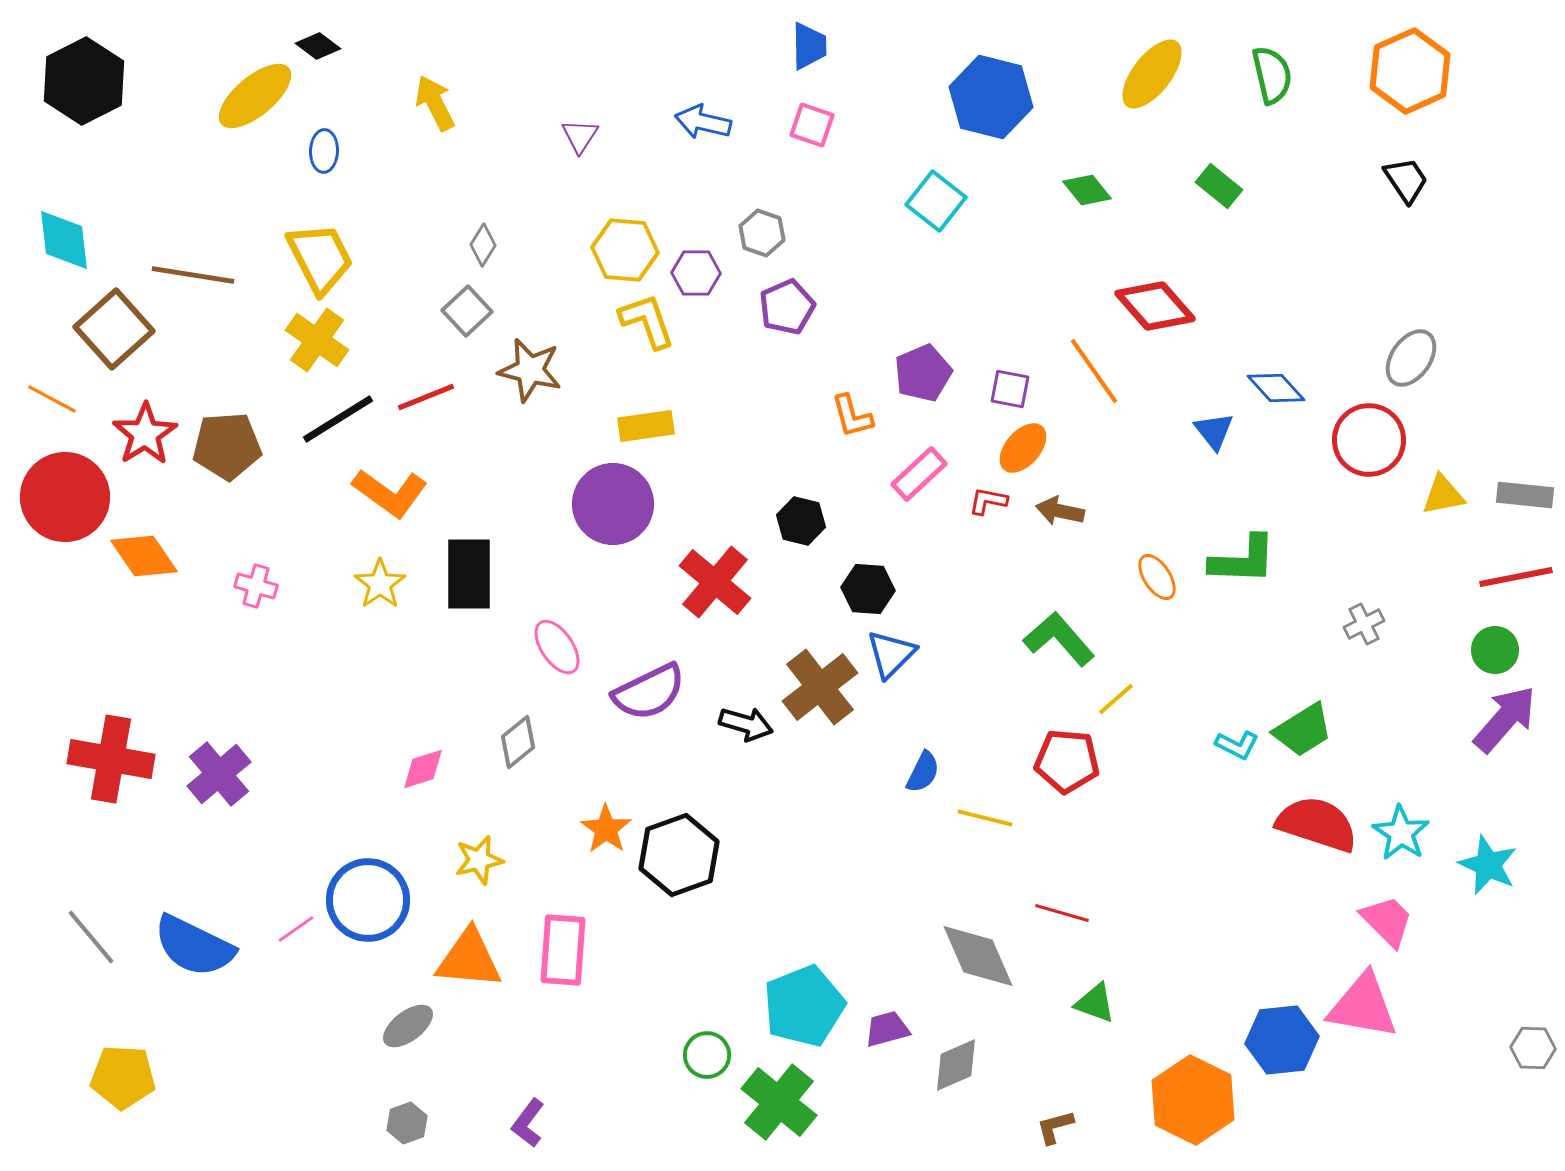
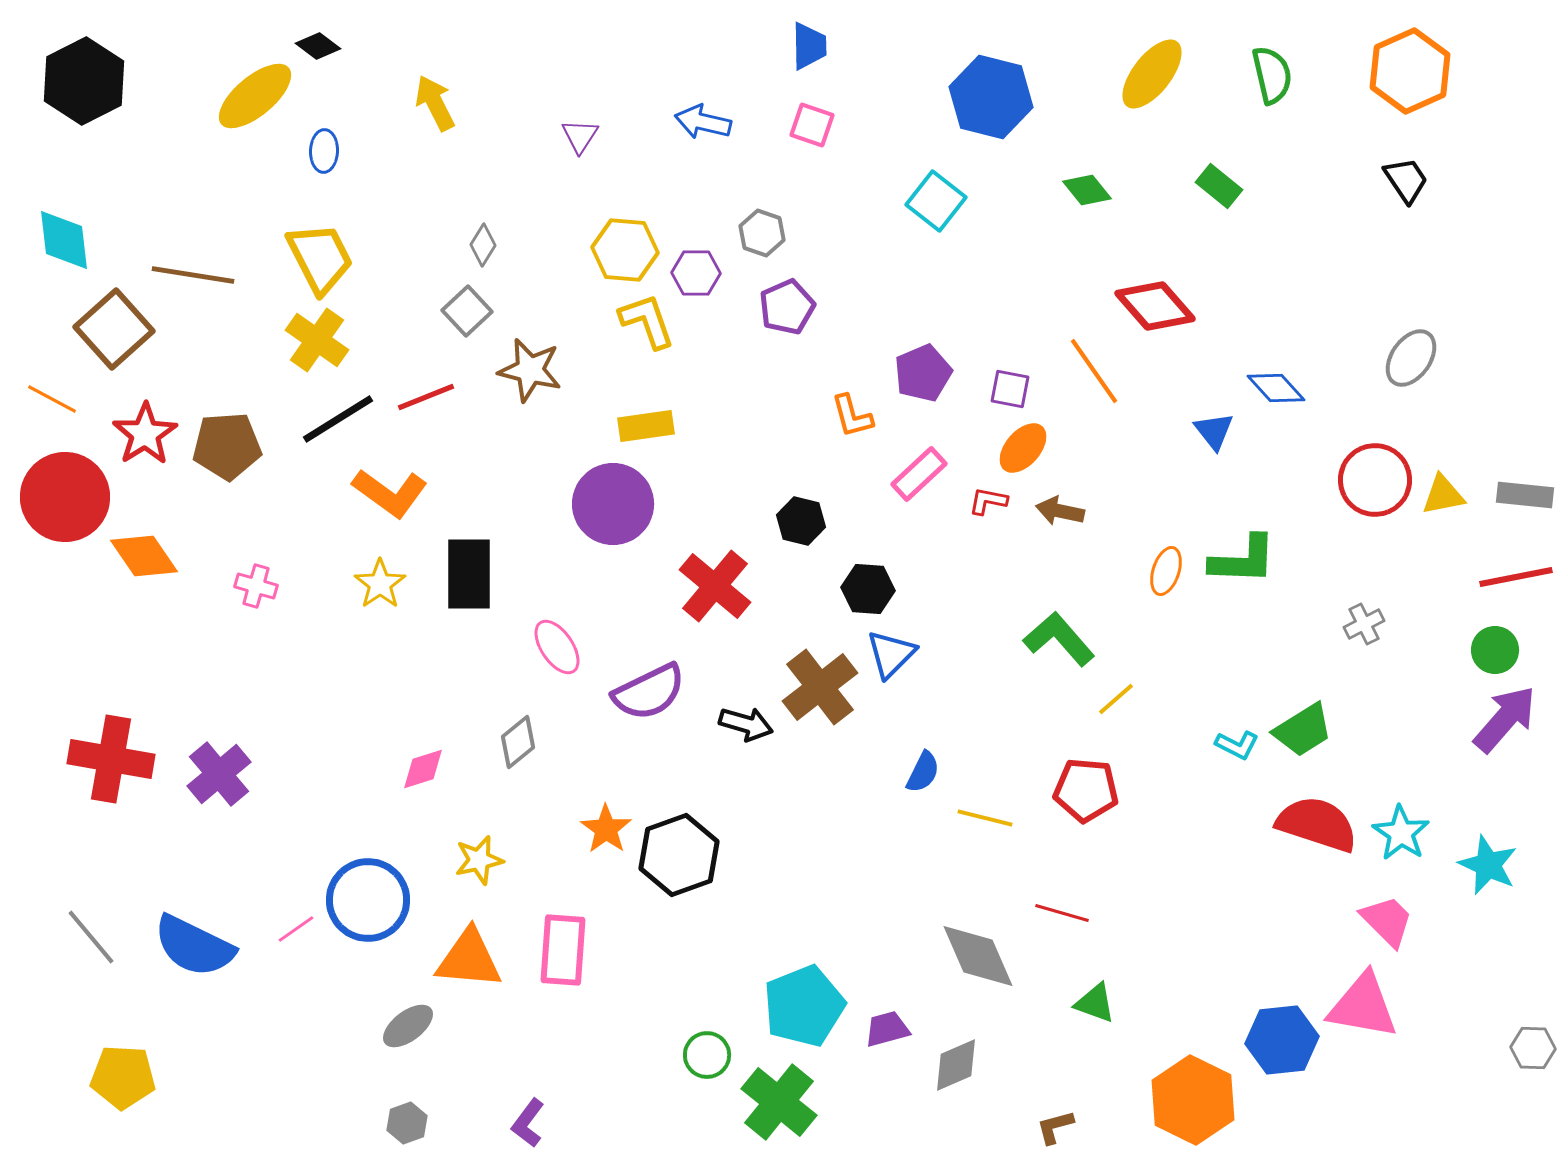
red circle at (1369, 440): moved 6 px right, 40 px down
orange ellipse at (1157, 577): moved 9 px right, 6 px up; rotated 51 degrees clockwise
red cross at (715, 582): moved 4 px down
red pentagon at (1067, 761): moved 19 px right, 29 px down
